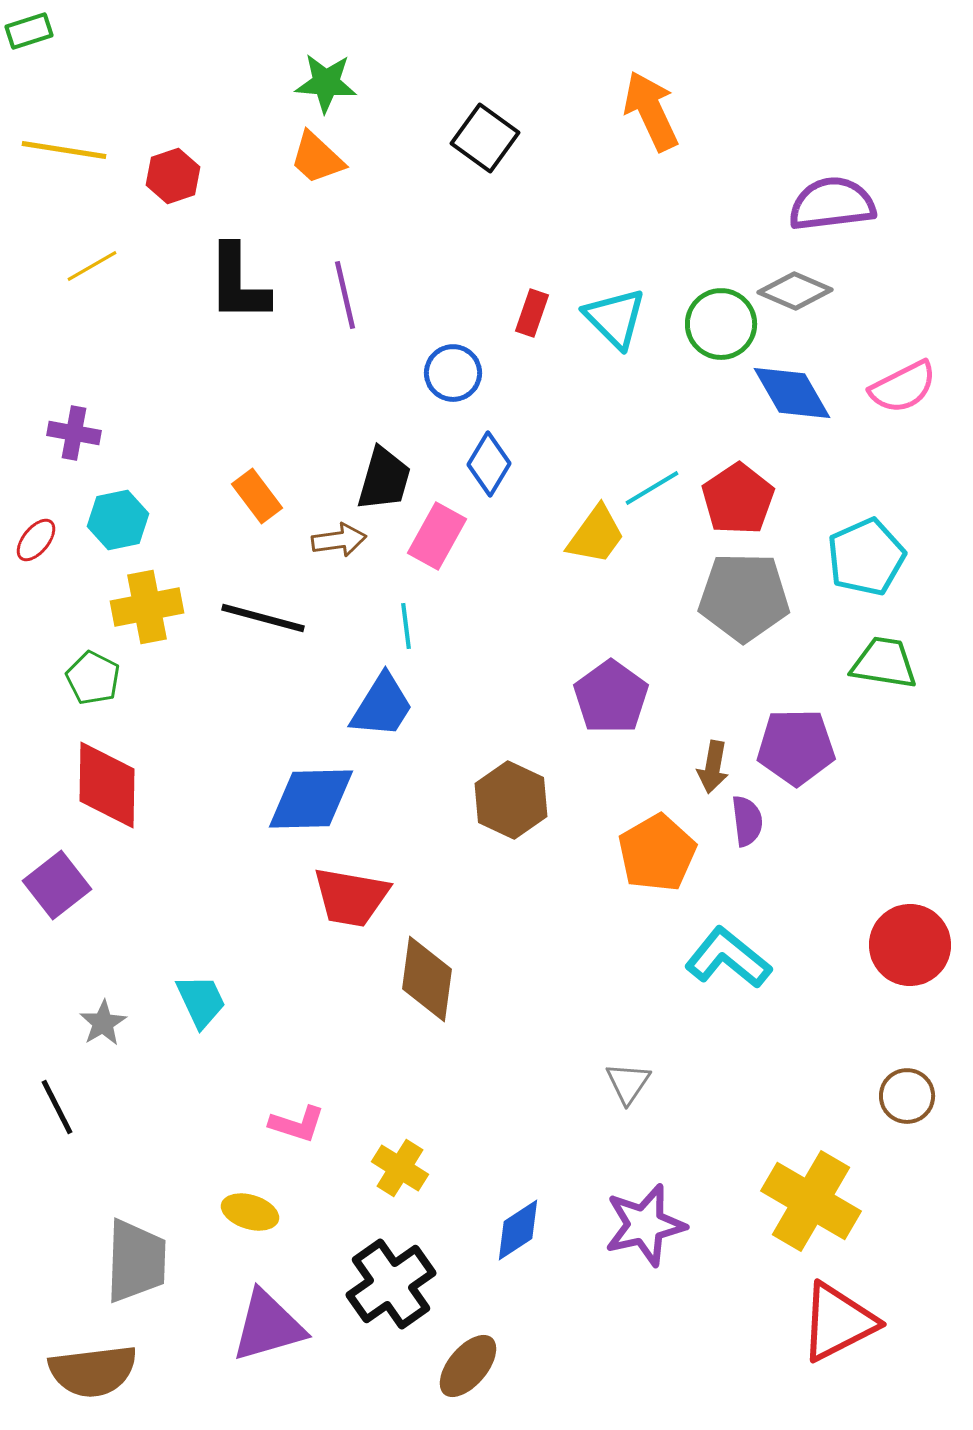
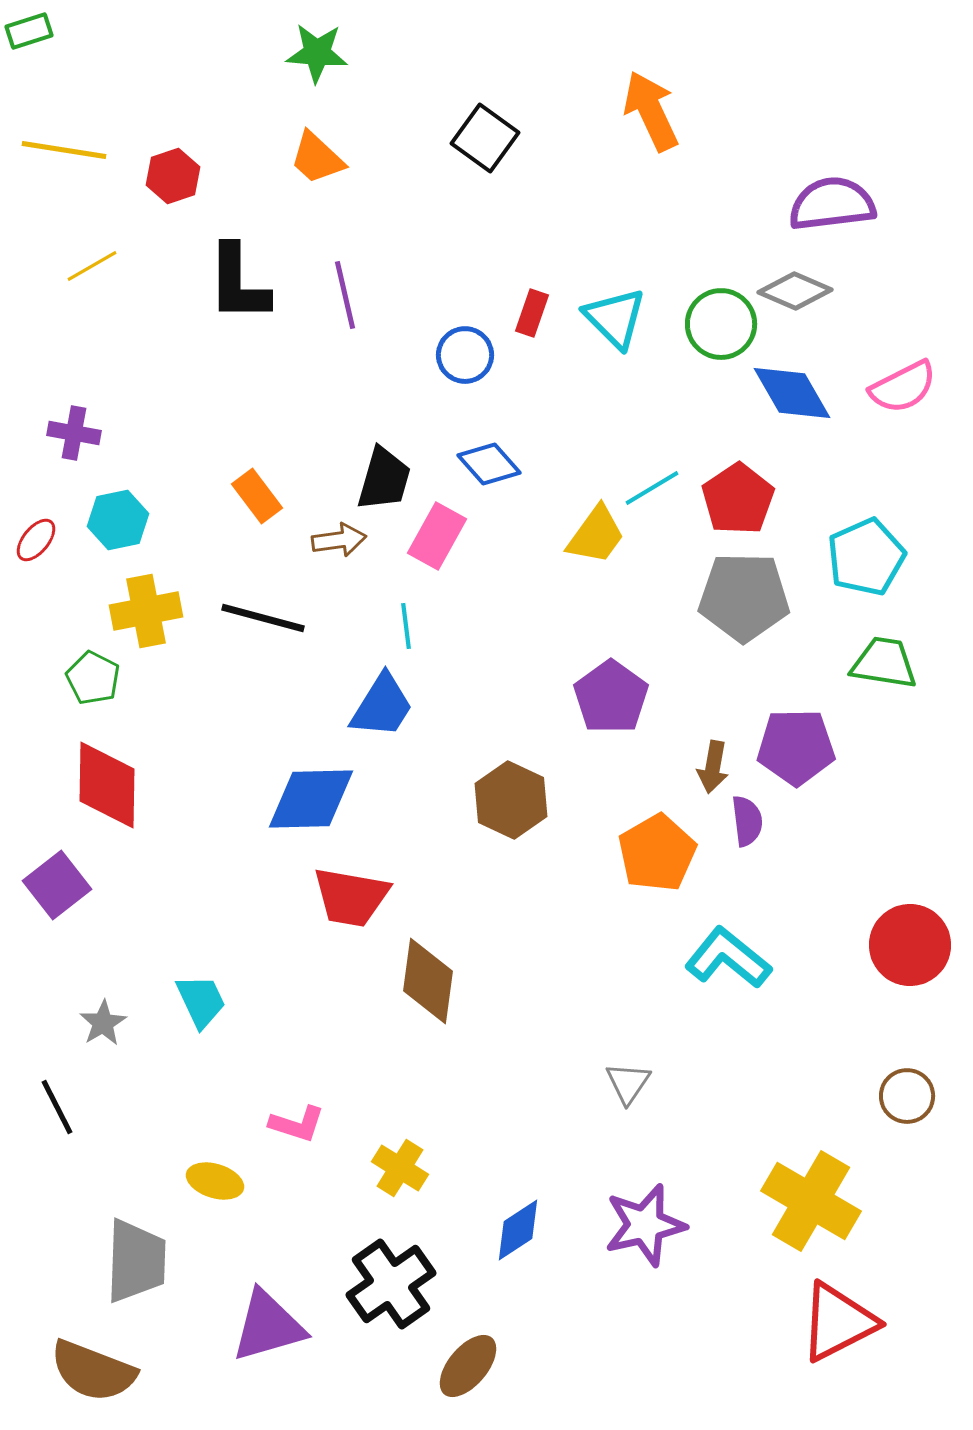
green star at (326, 83): moved 9 px left, 30 px up
blue circle at (453, 373): moved 12 px right, 18 px up
blue diamond at (489, 464): rotated 72 degrees counterclockwise
yellow cross at (147, 607): moved 1 px left, 4 px down
brown diamond at (427, 979): moved 1 px right, 2 px down
yellow ellipse at (250, 1212): moved 35 px left, 31 px up
brown semicircle at (93, 1371): rotated 28 degrees clockwise
